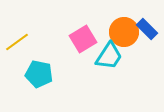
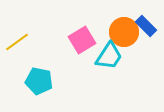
blue rectangle: moved 1 px left, 3 px up
pink square: moved 1 px left, 1 px down
cyan pentagon: moved 7 px down
